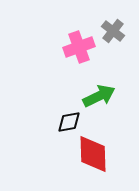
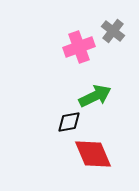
green arrow: moved 4 px left
red diamond: rotated 21 degrees counterclockwise
